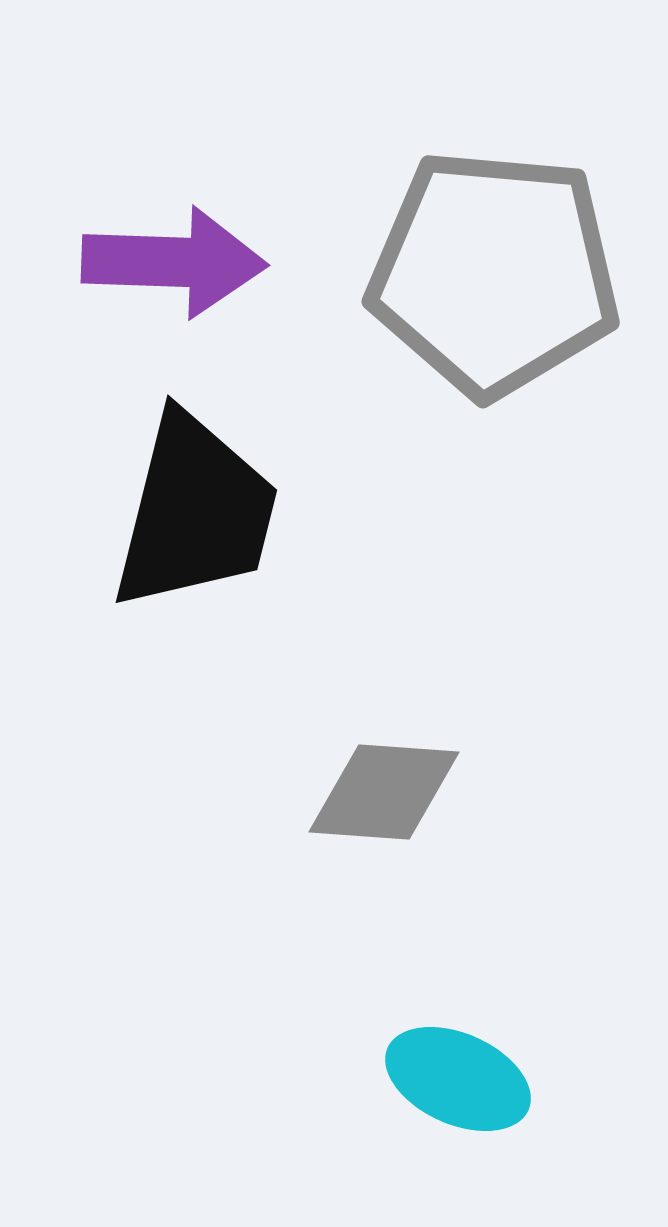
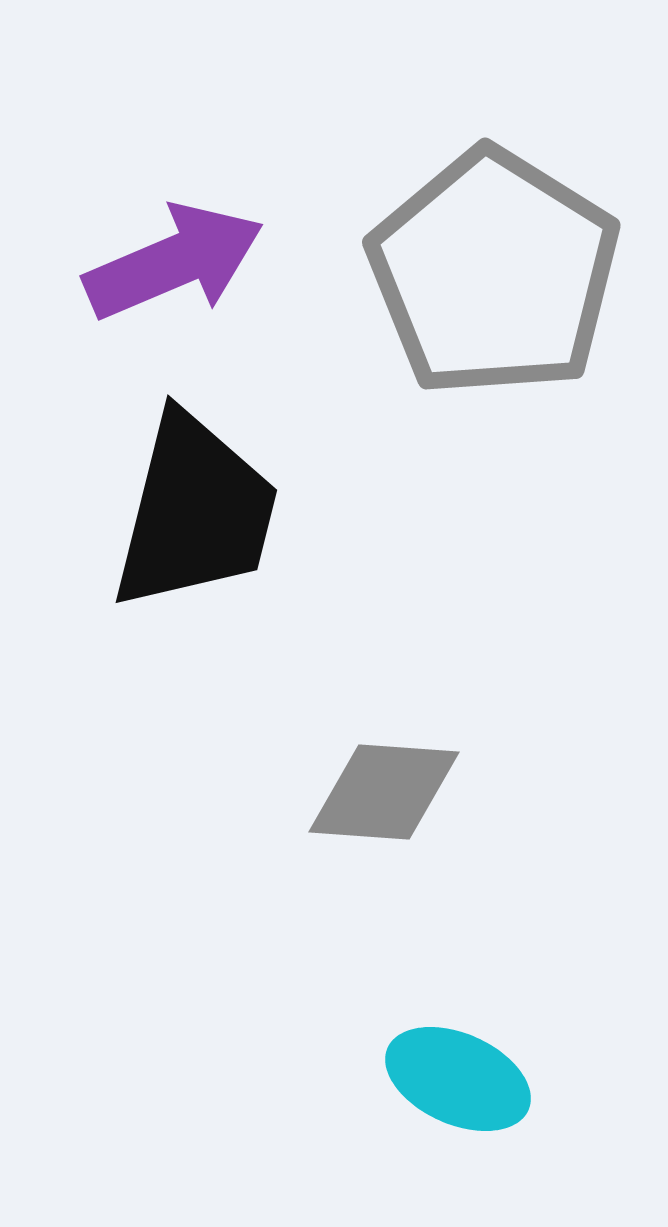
purple arrow: rotated 25 degrees counterclockwise
gray pentagon: rotated 27 degrees clockwise
